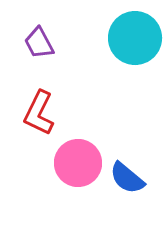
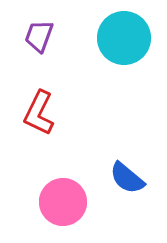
cyan circle: moved 11 px left
purple trapezoid: moved 7 px up; rotated 48 degrees clockwise
pink circle: moved 15 px left, 39 px down
